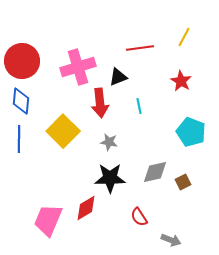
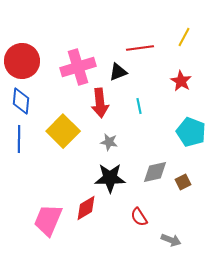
black triangle: moved 5 px up
